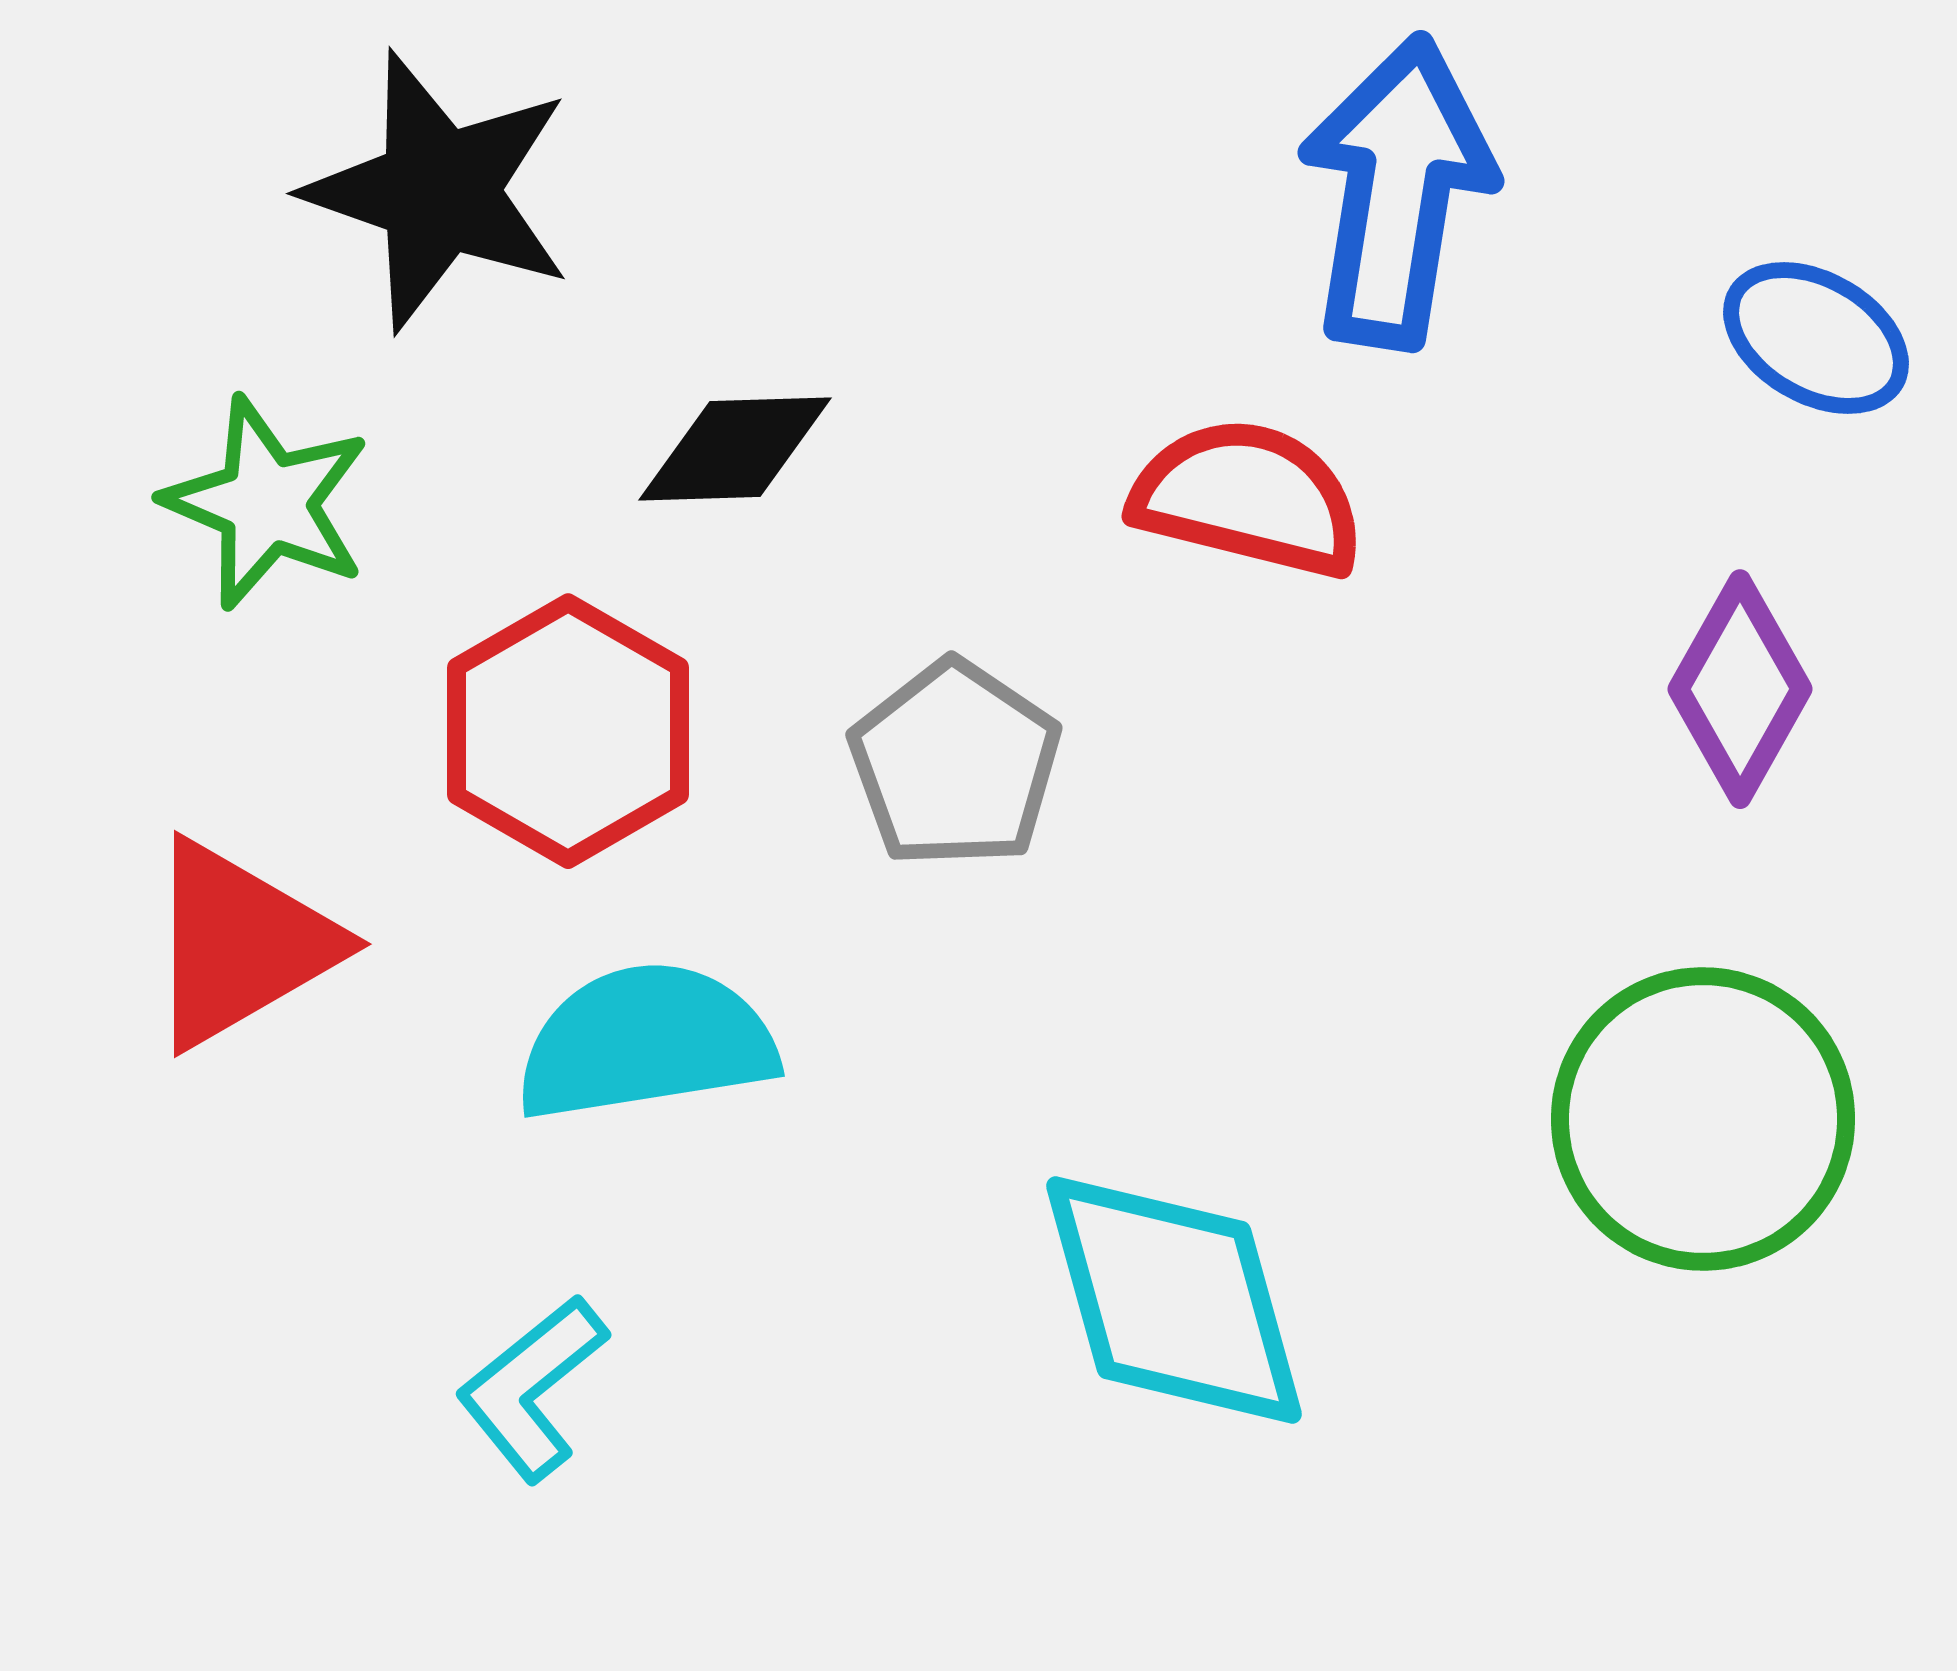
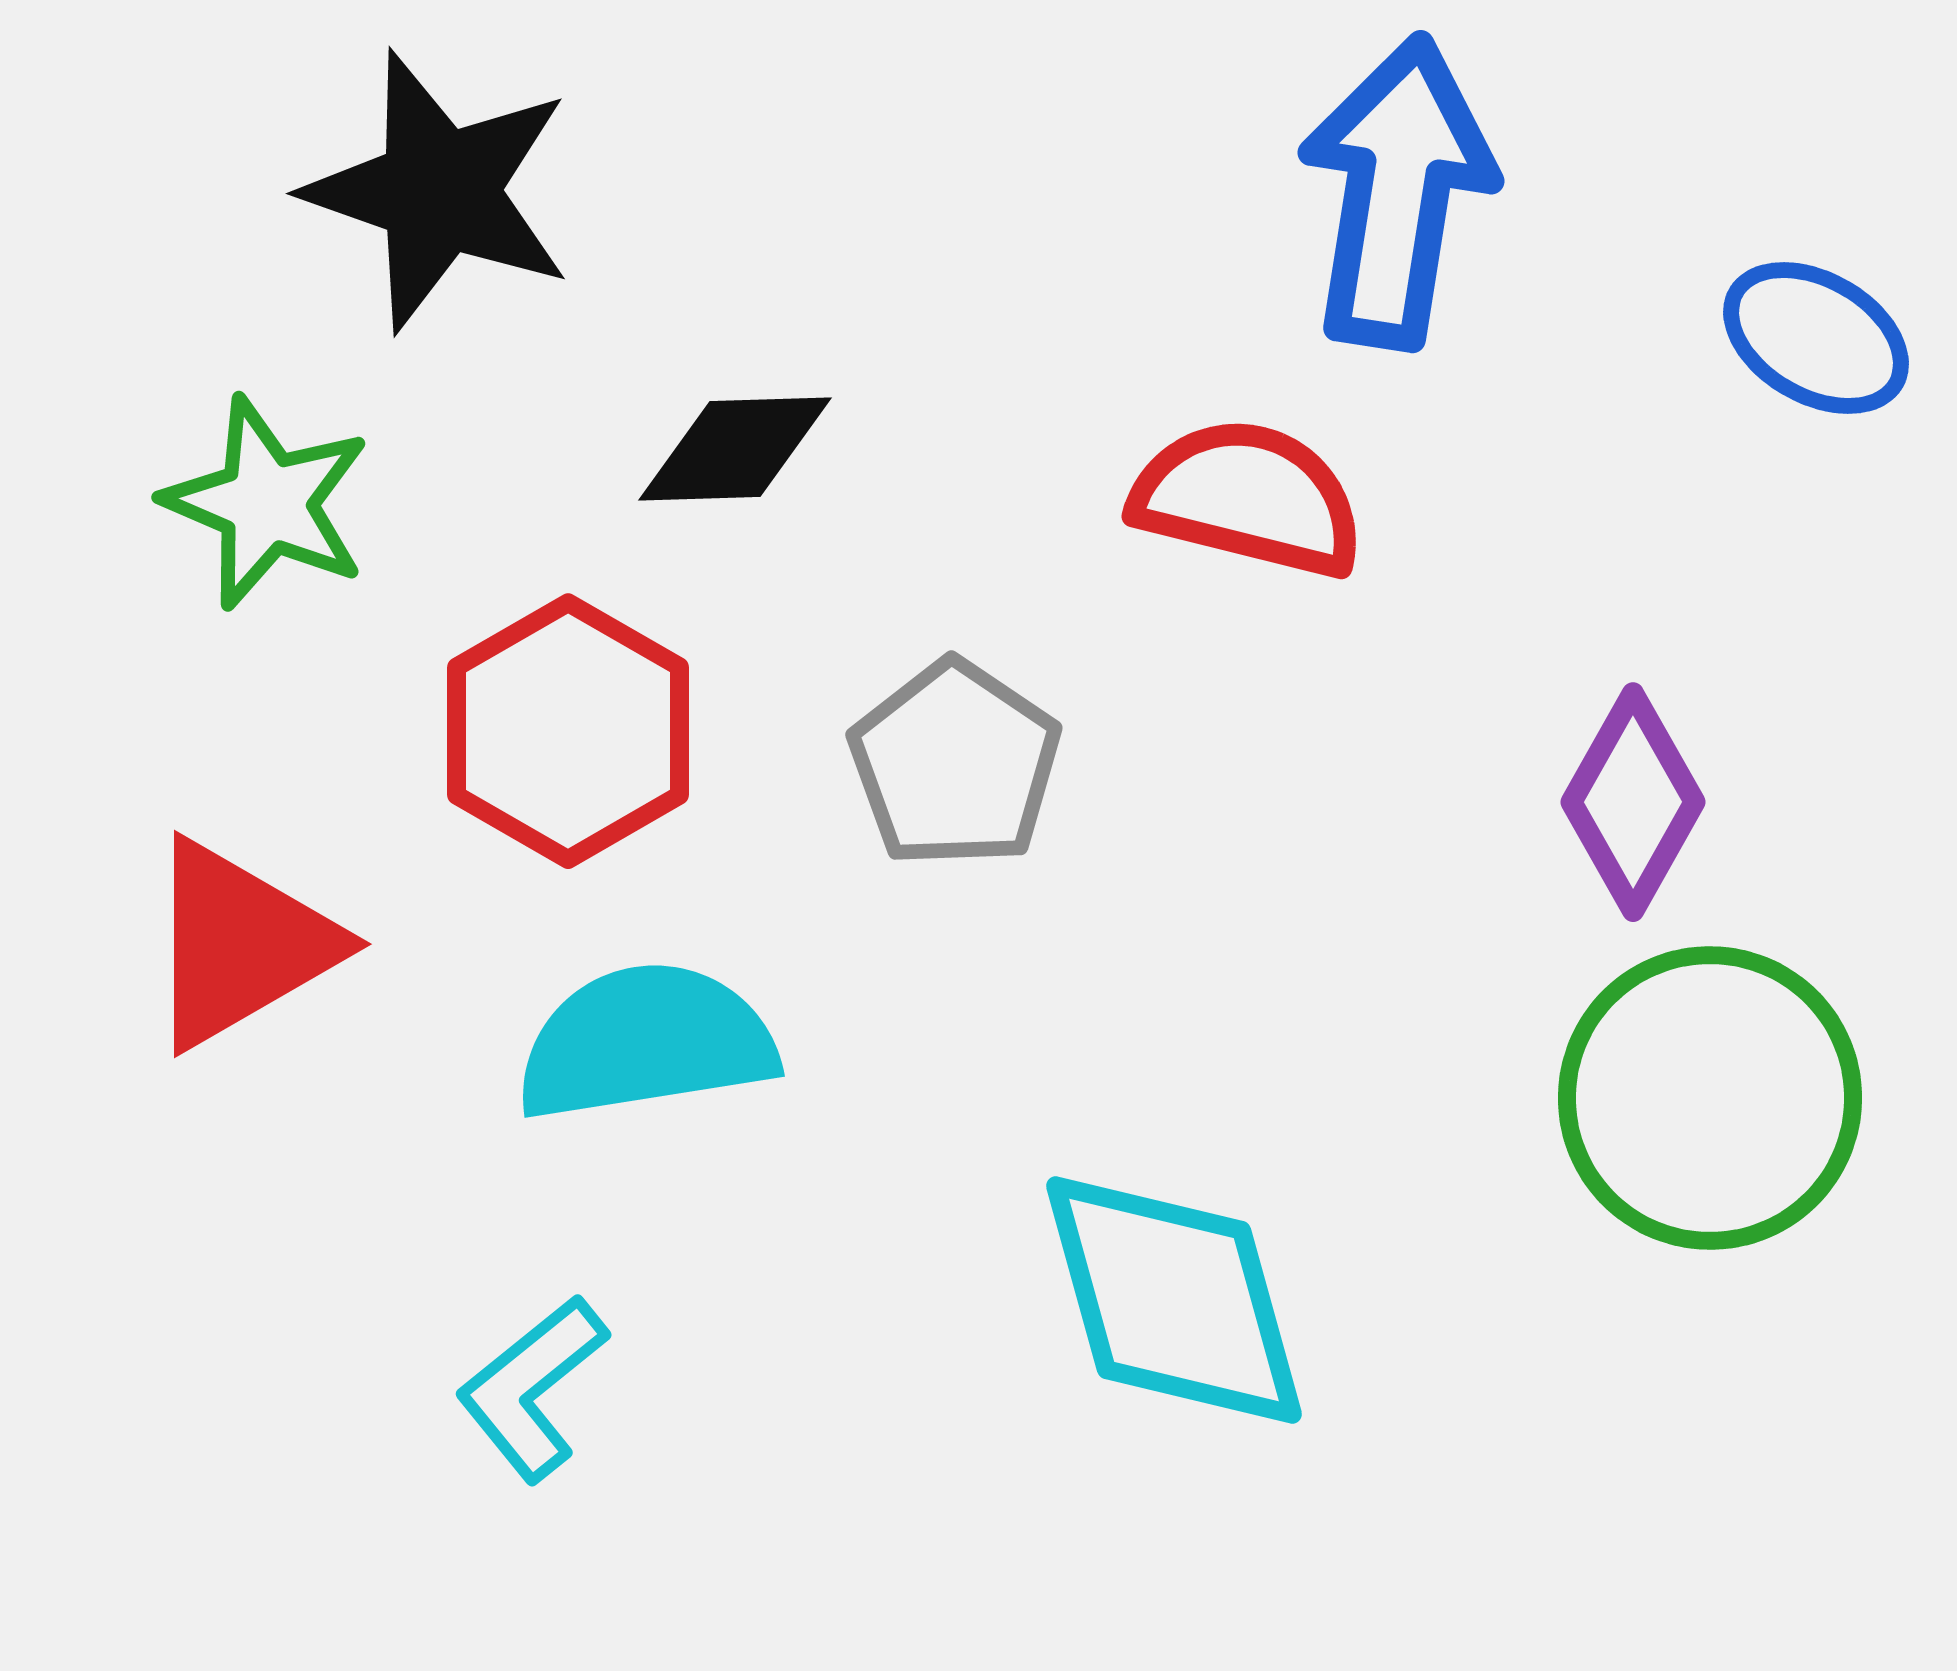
purple diamond: moved 107 px left, 113 px down
green circle: moved 7 px right, 21 px up
